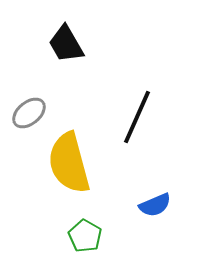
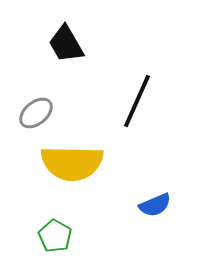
gray ellipse: moved 7 px right
black line: moved 16 px up
yellow semicircle: moved 3 px right; rotated 74 degrees counterclockwise
green pentagon: moved 30 px left
